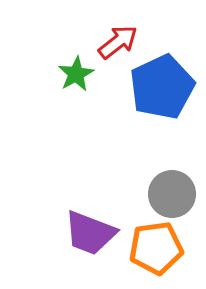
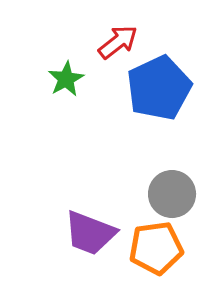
green star: moved 10 px left, 5 px down
blue pentagon: moved 3 px left, 1 px down
